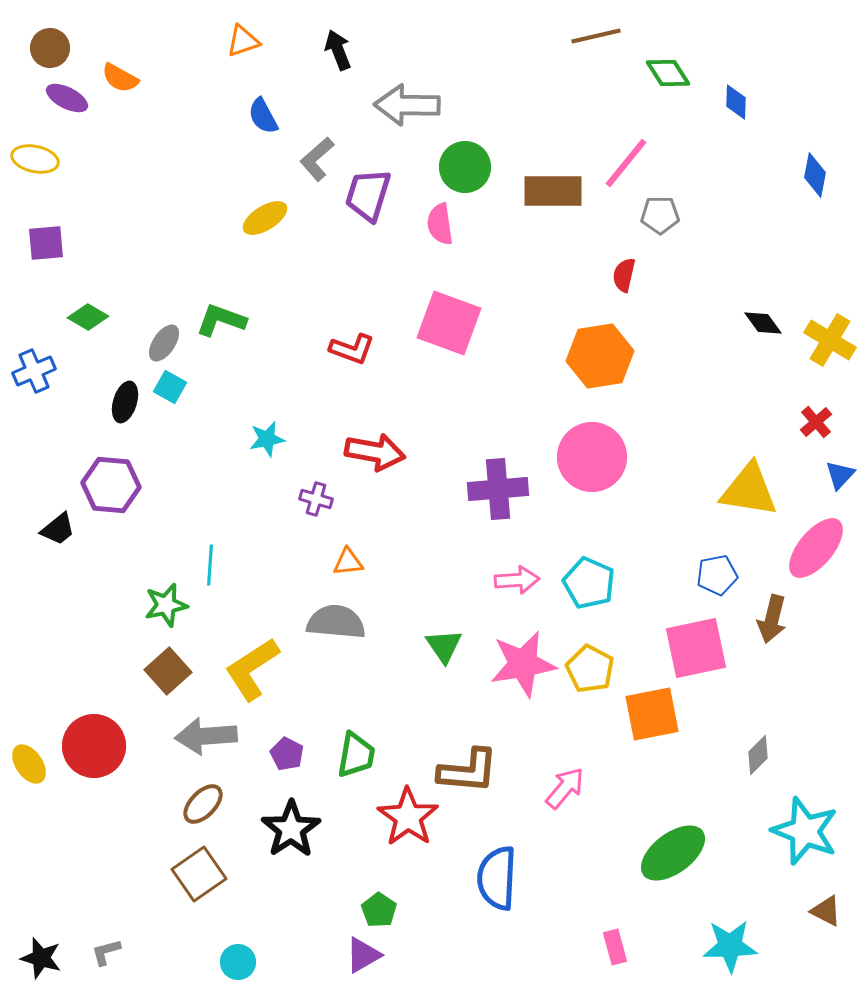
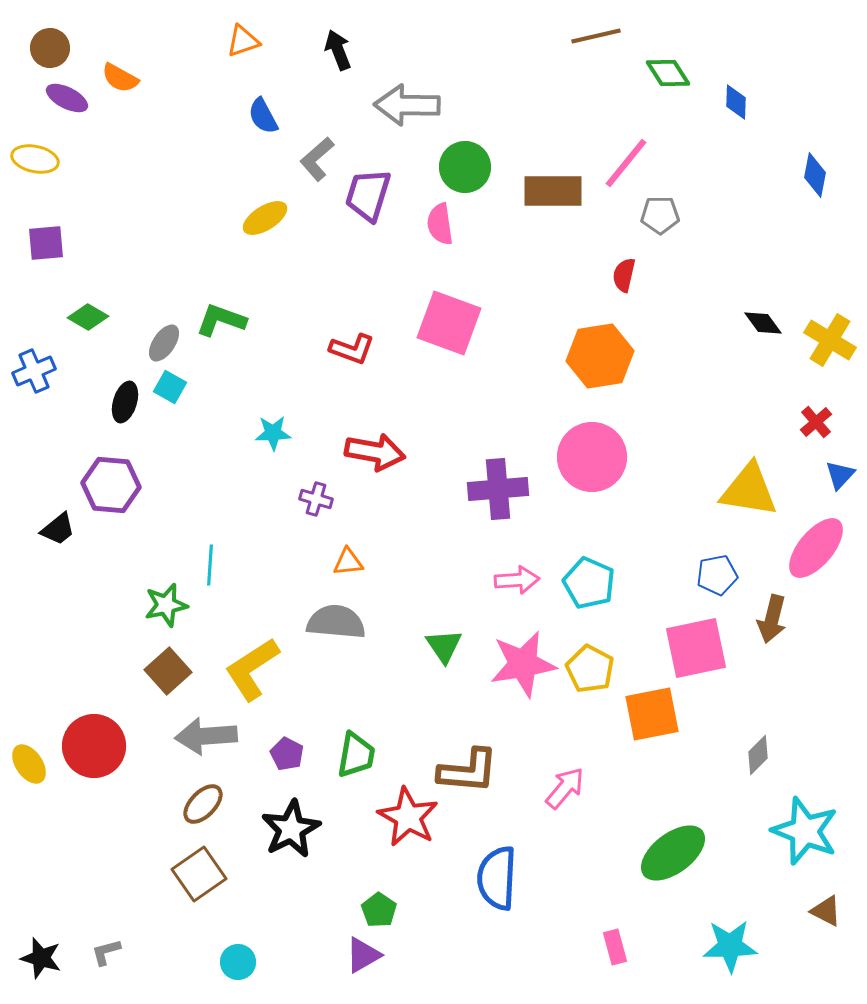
cyan star at (267, 439): moved 6 px right, 6 px up; rotated 9 degrees clockwise
red star at (408, 817): rotated 6 degrees counterclockwise
black star at (291, 829): rotated 6 degrees clockwise
